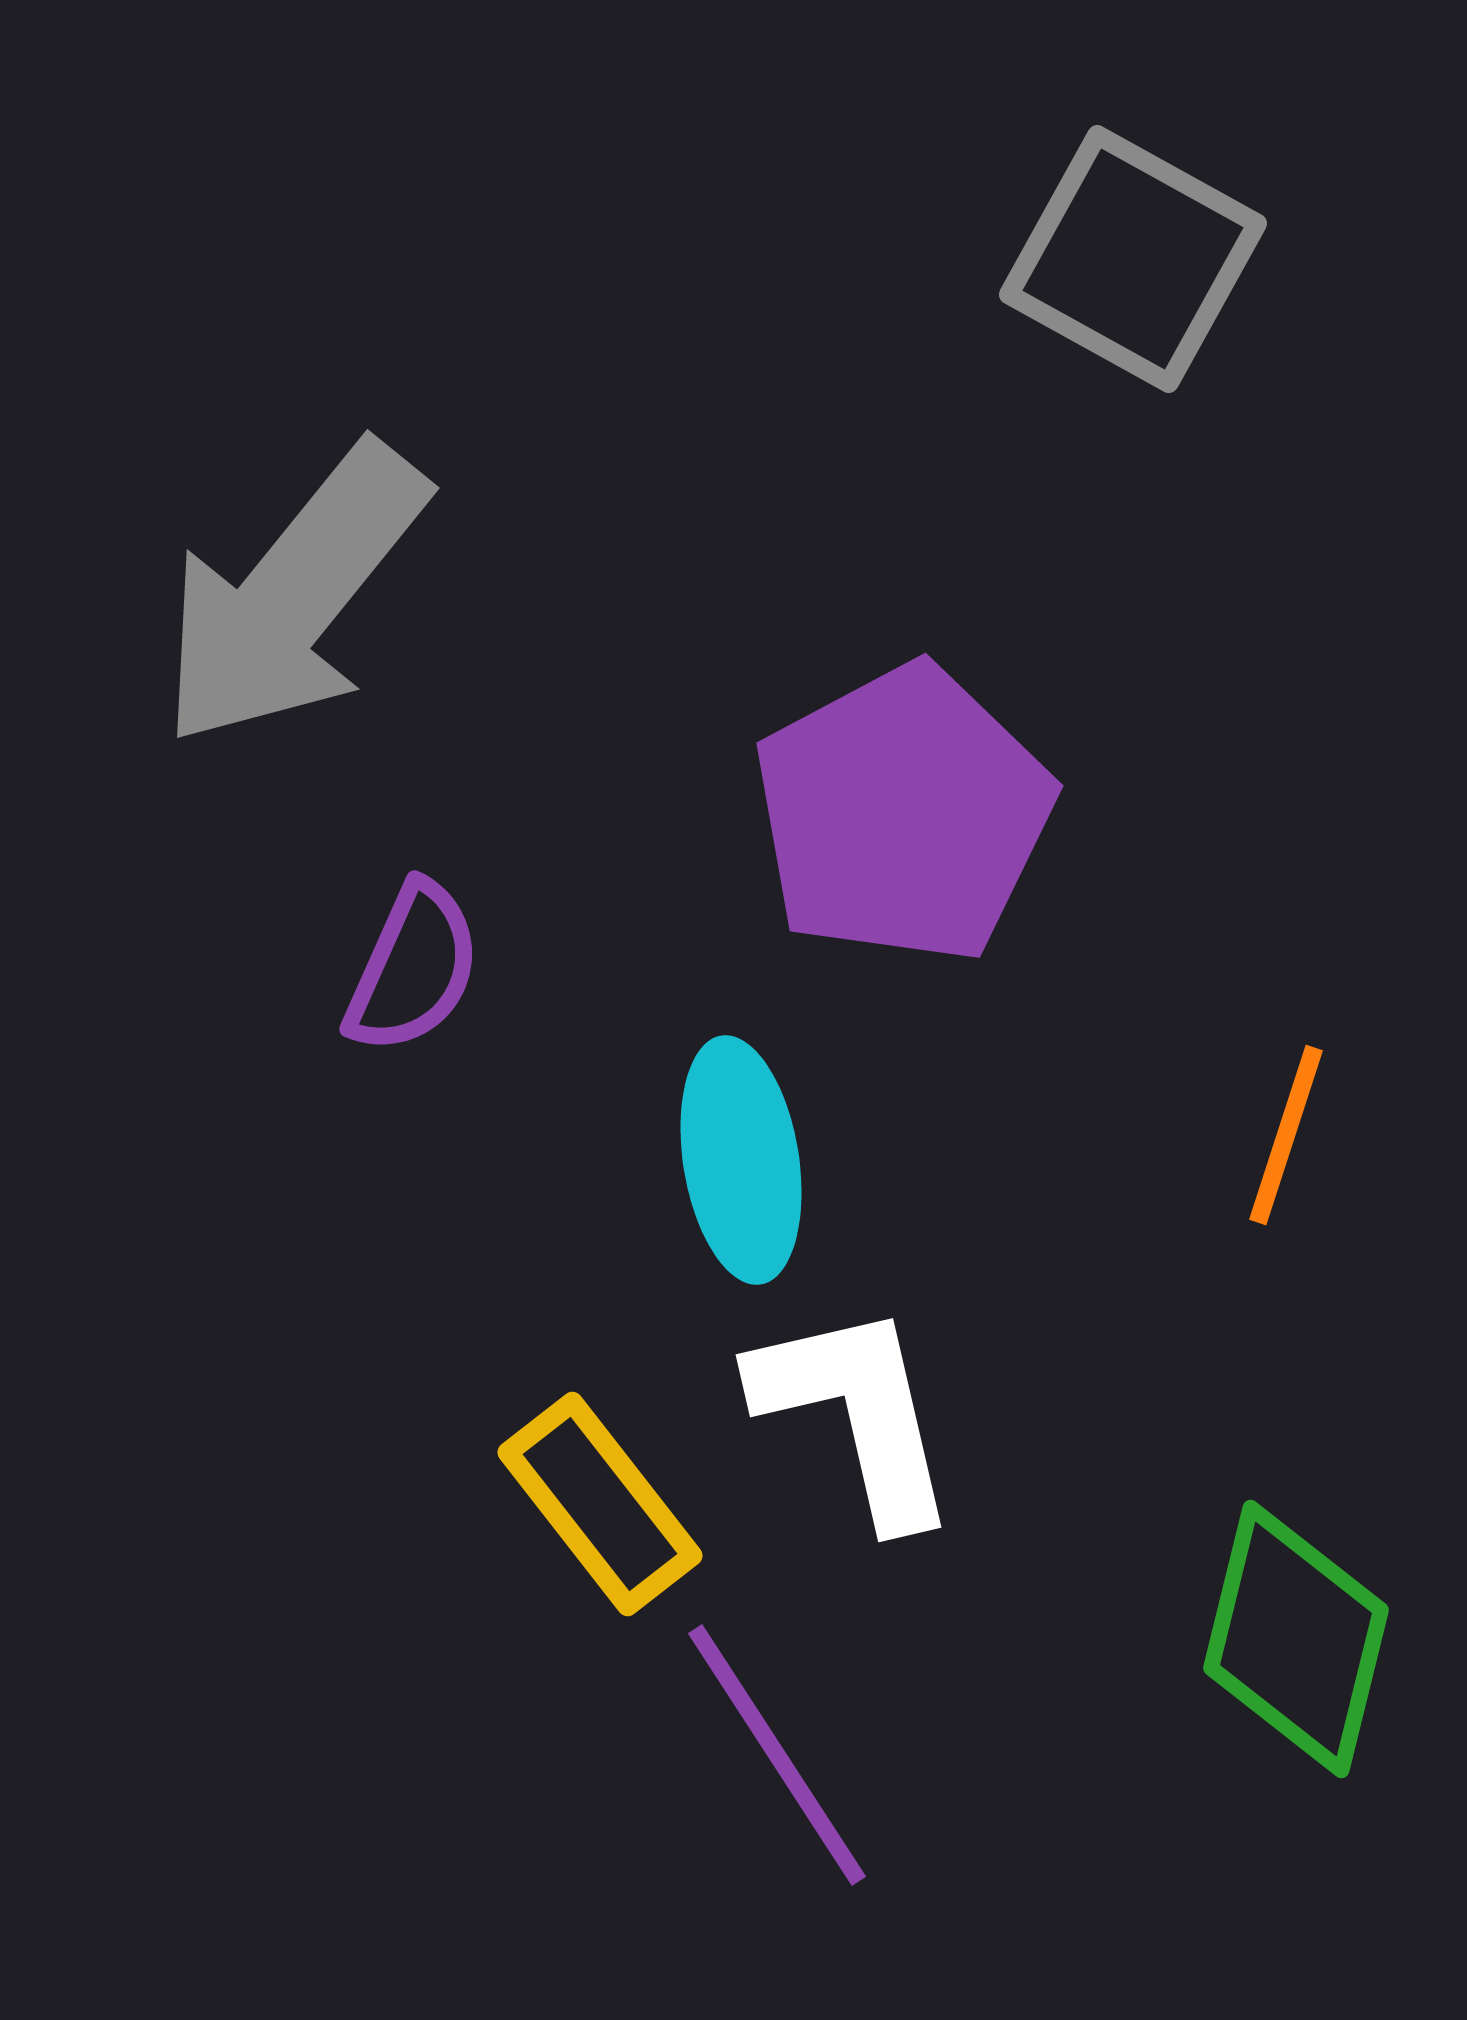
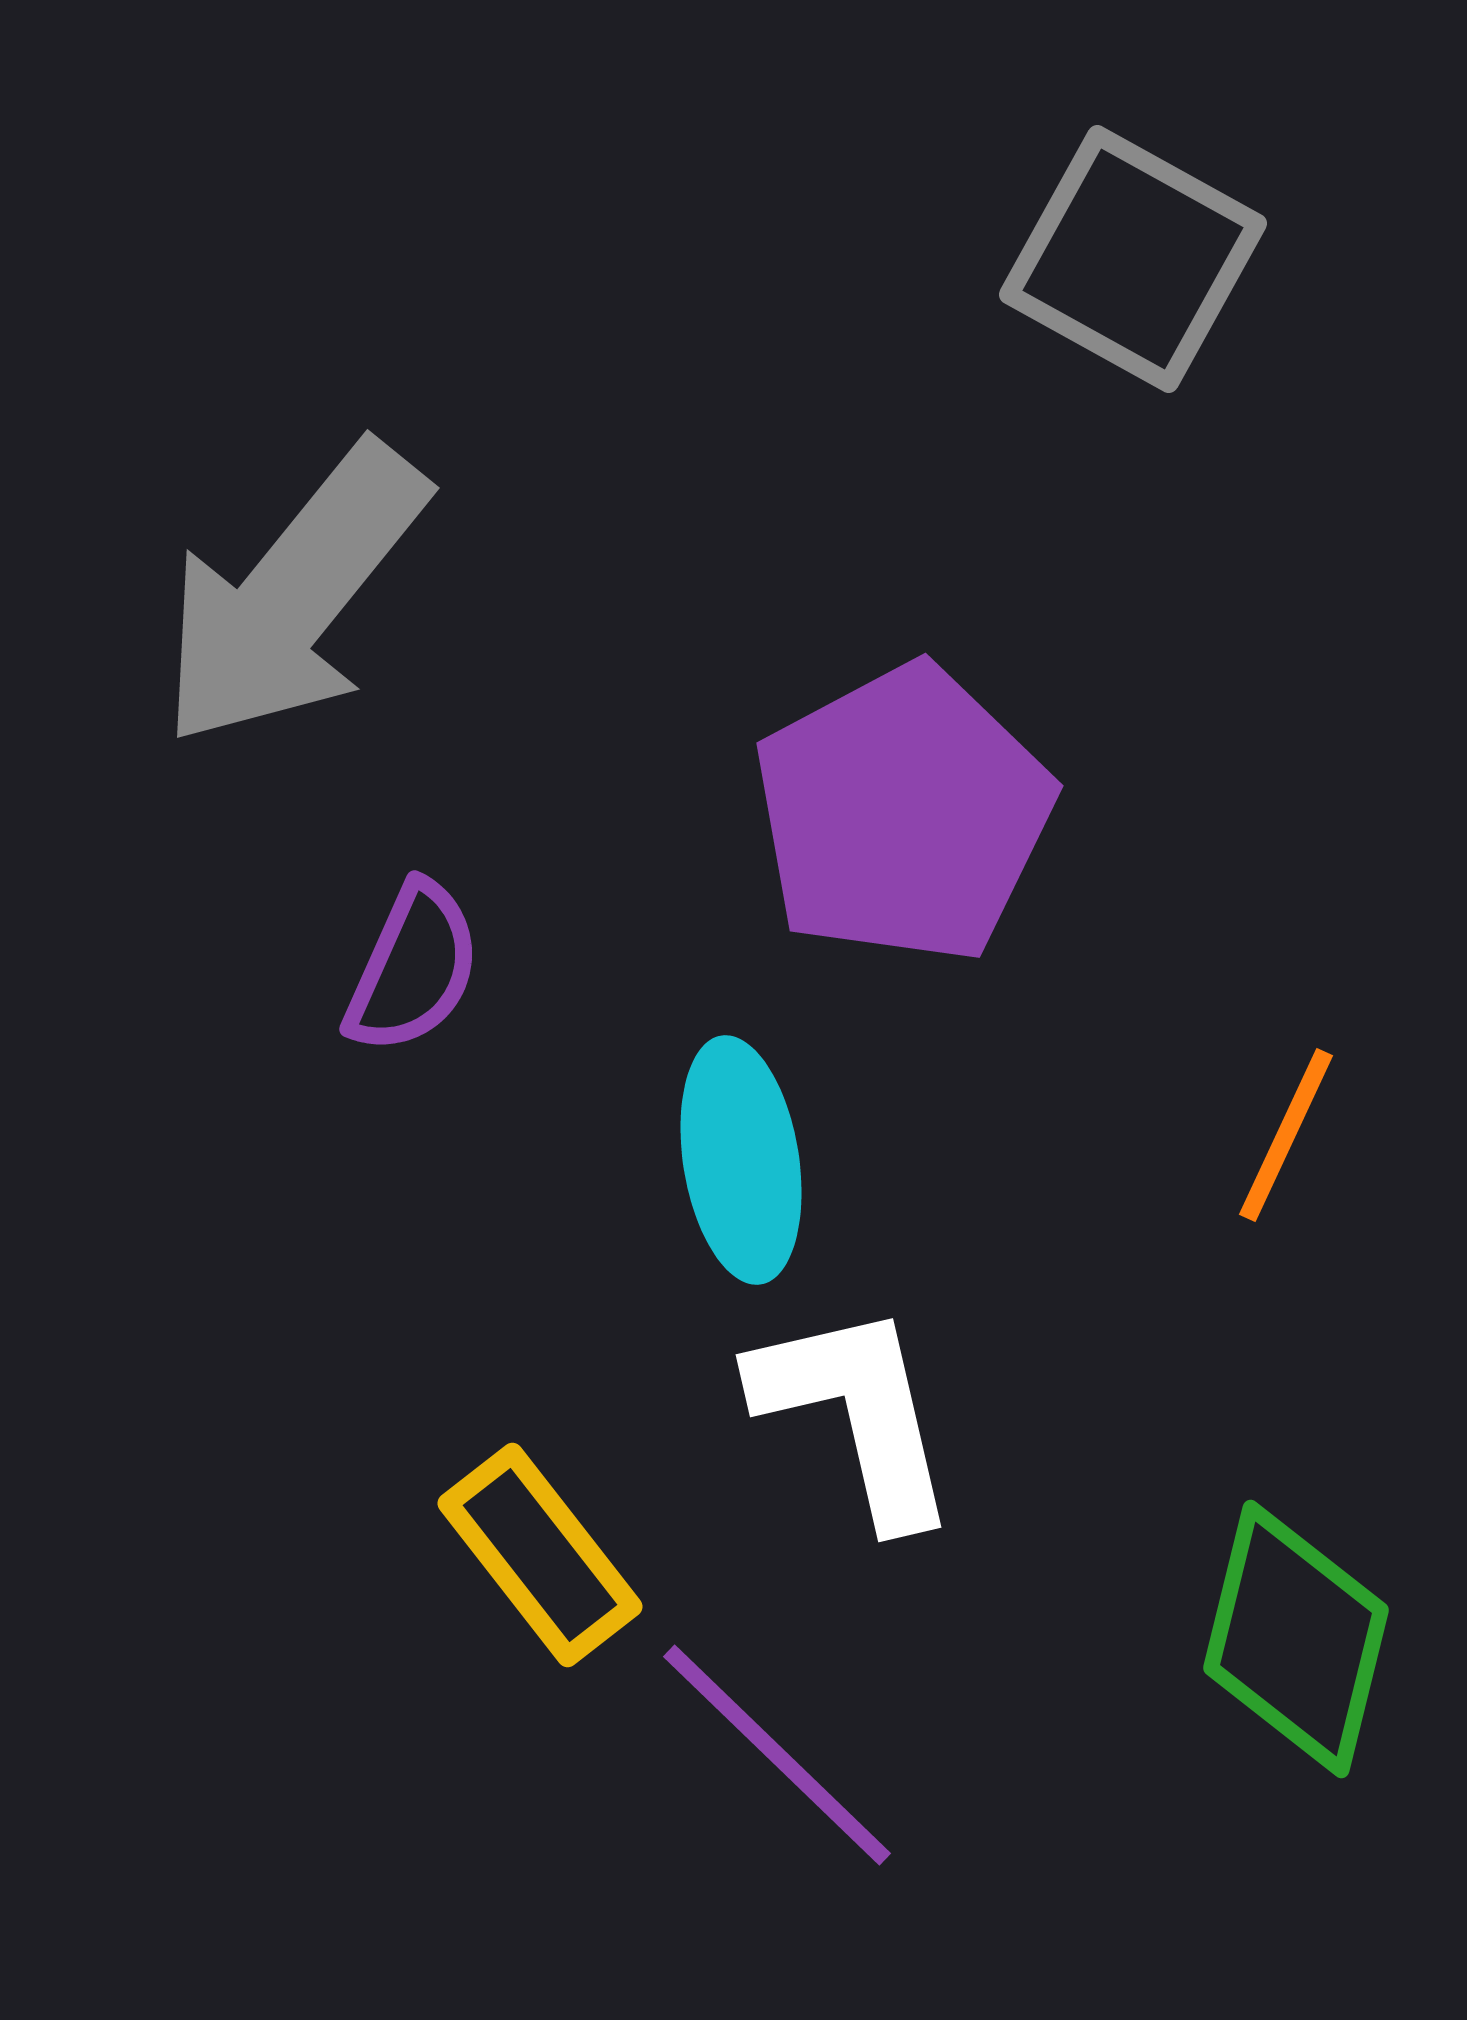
orange line: rotated 7 degrees clockwise
yellow rectangle: moved 60 px left, 51 px down
purple line: rotated 13 degrees counterclockwise
